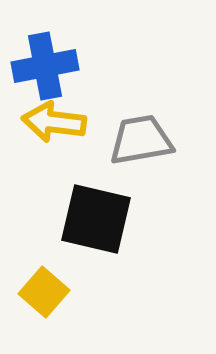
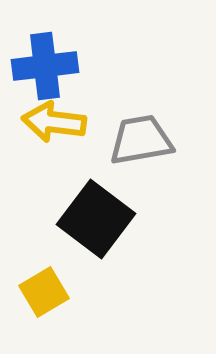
blue cross: rotated 4 degrees clockwise
black square: rotated 24 degrees clockwise
yellow square: rotated 18 degrees clockwise
